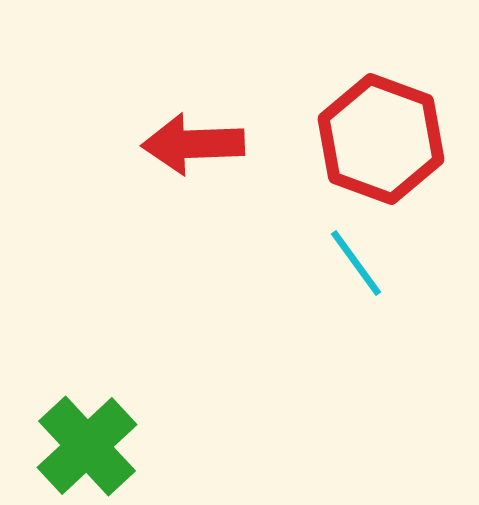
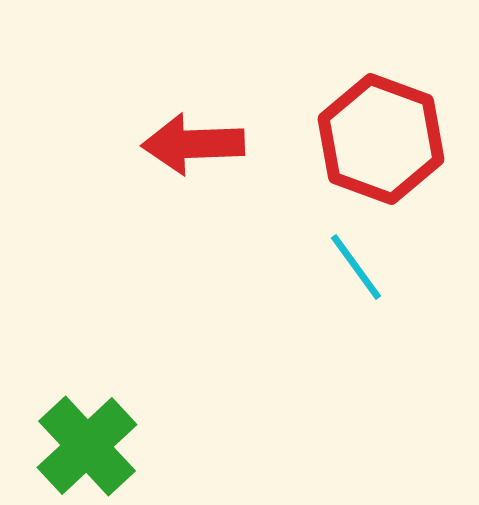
cyan line: moved 4 px down
